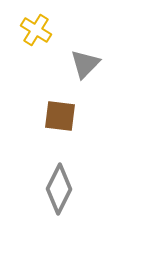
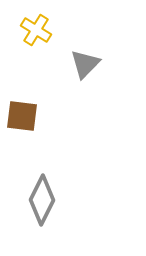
brown square: moved 38 px left
gray diamond: moved 17 px left, 11 px down
